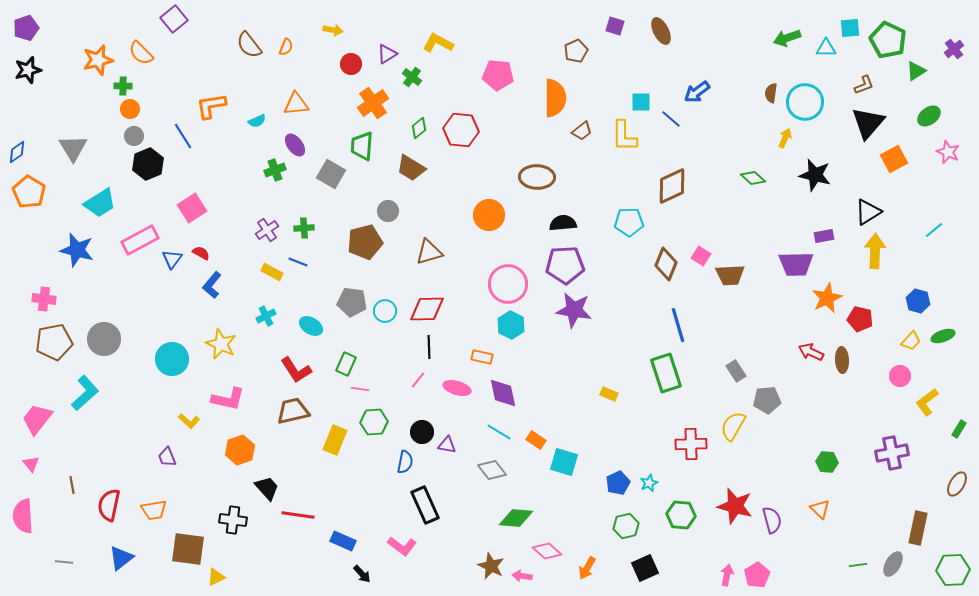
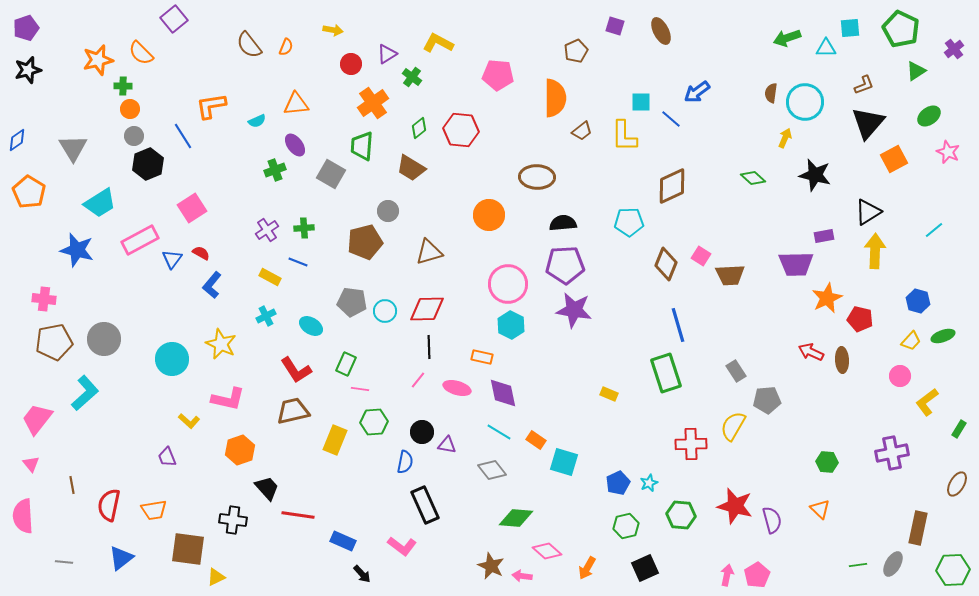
green pentagon at (888, 40): moved 13 px right, 11 px up
blue diamond at (17, 152): moved 12 px up
yellow rectangle at (272, 272): moved 2 px left, 5 px down
